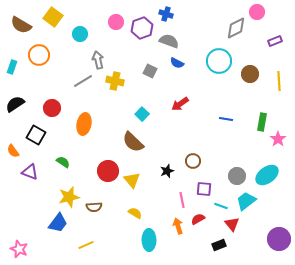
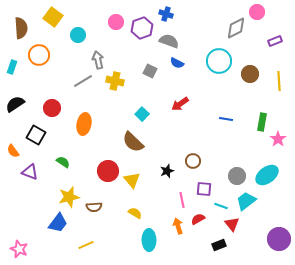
brown semicircle at (21, 25): moved 3 px down; rotated 125 degrees counterclockwise
cyan circle at (80, 34): moved 2 px left, 1 px down
